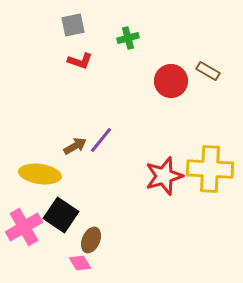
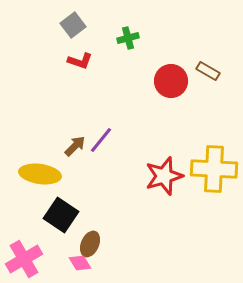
gray square: rotated 25 degrees counterclockwise
brown arrow: rotated 15 degrees counterclockwise
yellow cross: moved 4 px right
pink cross: moved 32 px down
brown ellipse: moved 1 px left, 4 px down
